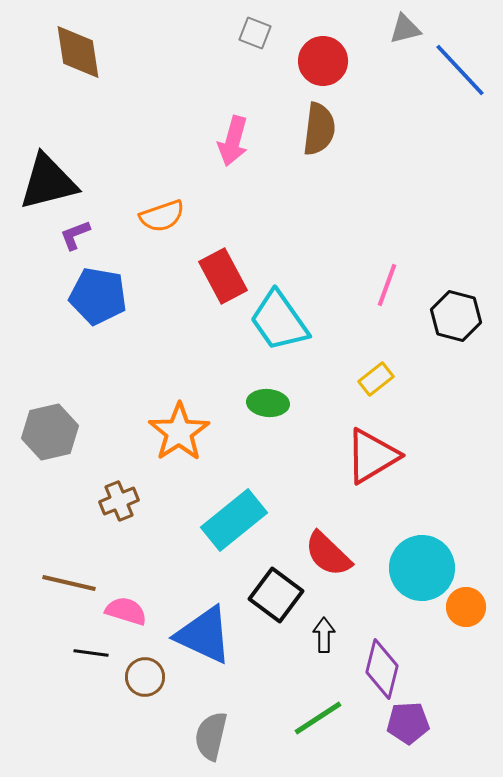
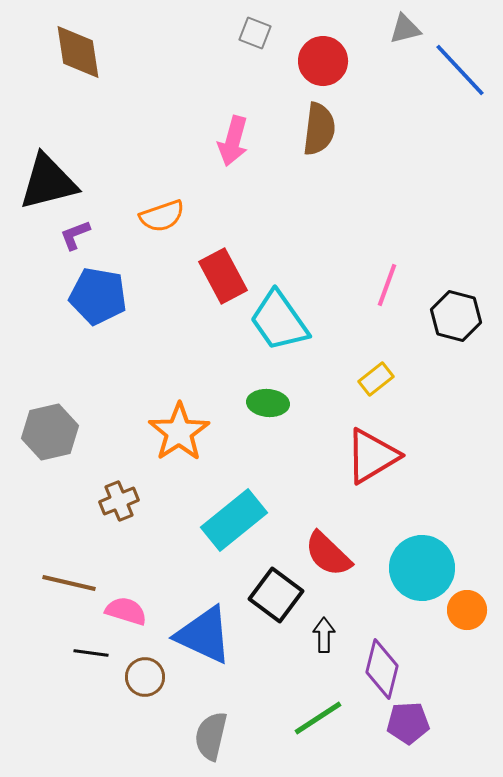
orange circle: moved 1 px right, 3 px down
